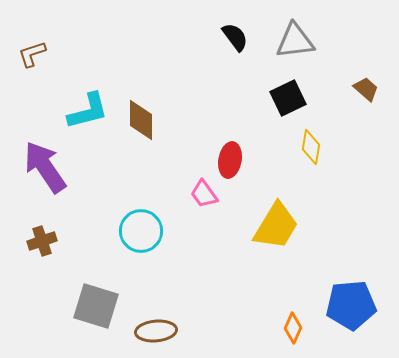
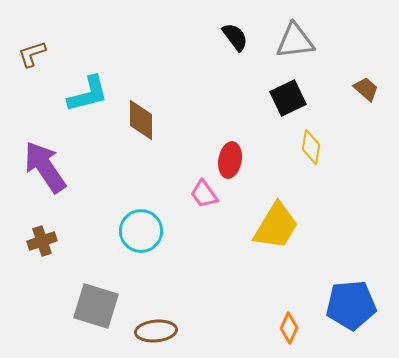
cyan L-shape: moved 17 px up
orange diamond: moved 4 px left
